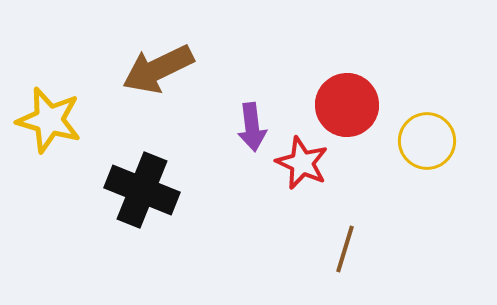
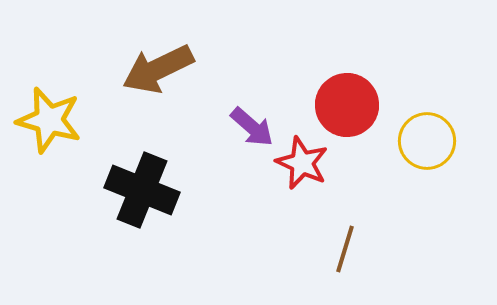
purple arrow: rotated 42 degrees counterclockwise
